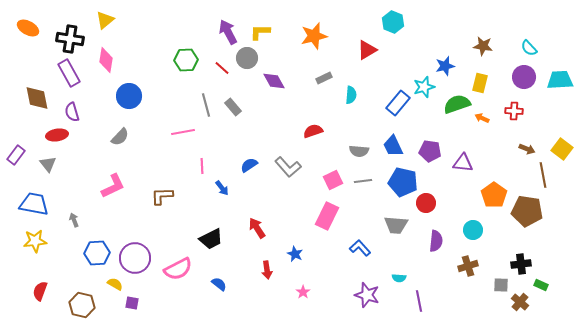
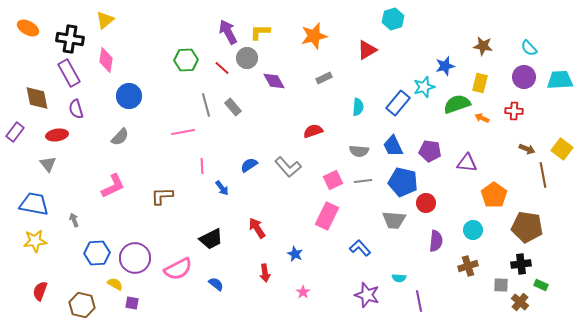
cyan hexagon at (393, 22): moved 3 px up; rotated 20 degrees clockwise
cyan semicircle at (351, 95): moved 7 px right, 12 px down
purple semicircle at (72, 112): moved 4 px right, 3 px up
purple rectangle at (16, 155): moved 1 px left, 23 px up
purple triangle at (463, 163): moved 4 px right
brown pentagon at (527, 211): moved 16 px down
gray trapezoid at (396, 225): moved 2 px left, 5 px up
red arrow at (267, 270): moved 2 px left, 3 px down
blue semicircle at (219, 284): moved 3 px left
